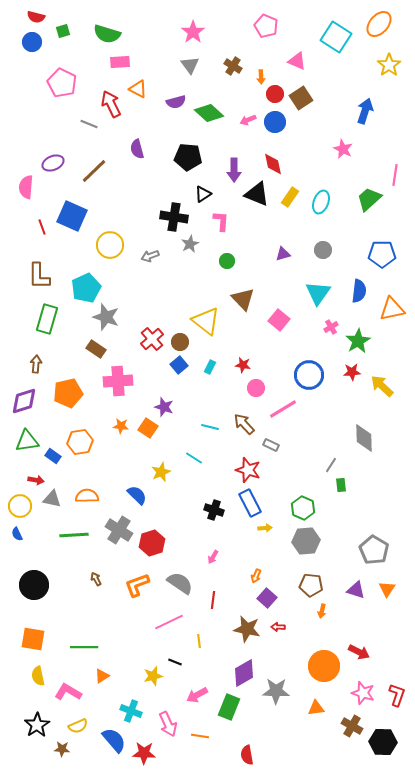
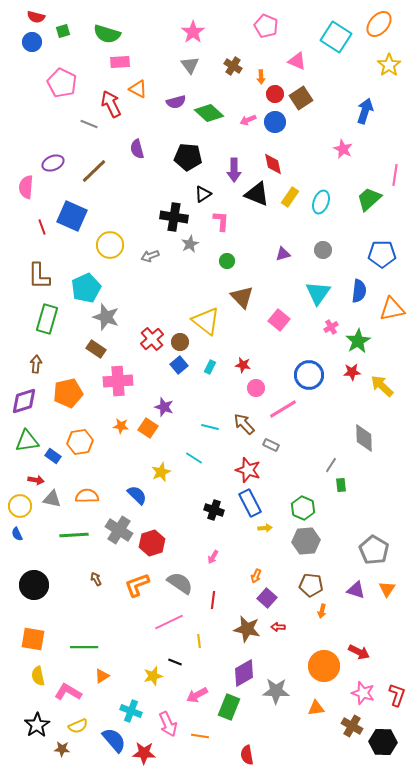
brown triangle at (243, 299): moved 1 px left, 2 px up
